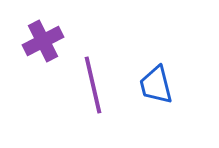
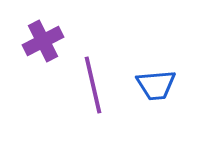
blue trapezoid: rotated 81 degrees counterclockwise
